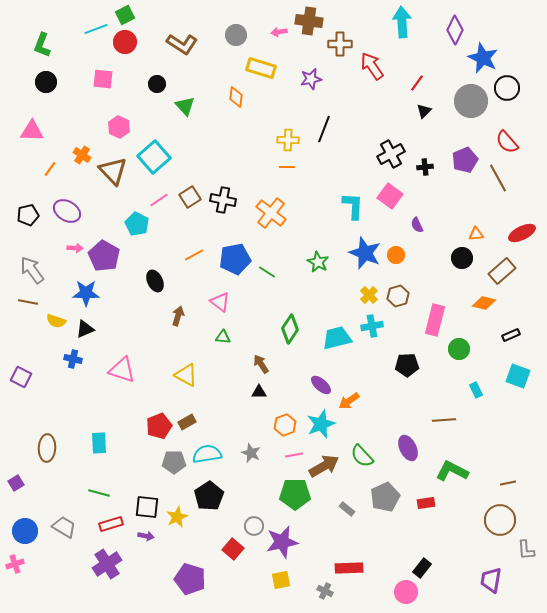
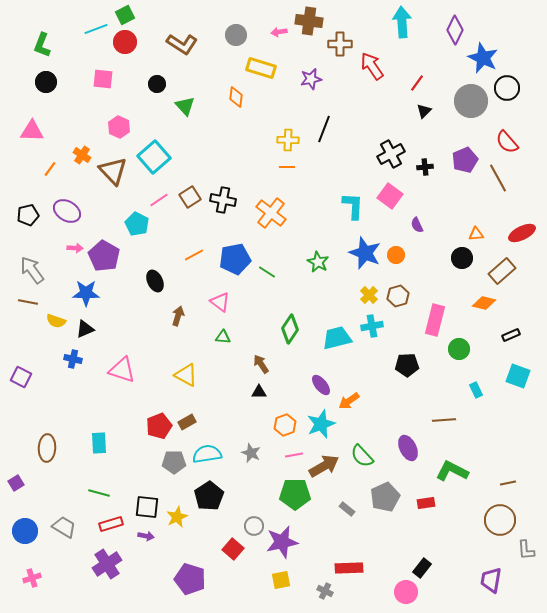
purple ellipse at (321, 385): rotated 10 degrees clockwise
pink cross at (15, 564): moved 17 px right, 14 px down
